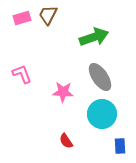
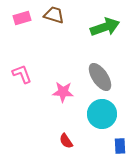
brown trapezoid: moved 6 px right; rotated 80 degrees clockwise
green arrow: moved 11 px right, 10 px up
